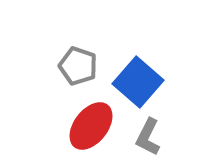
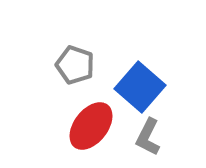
gray pentagon: moved 3 px left, 1 px up
blue square: moved 2 px right, 5 px down
